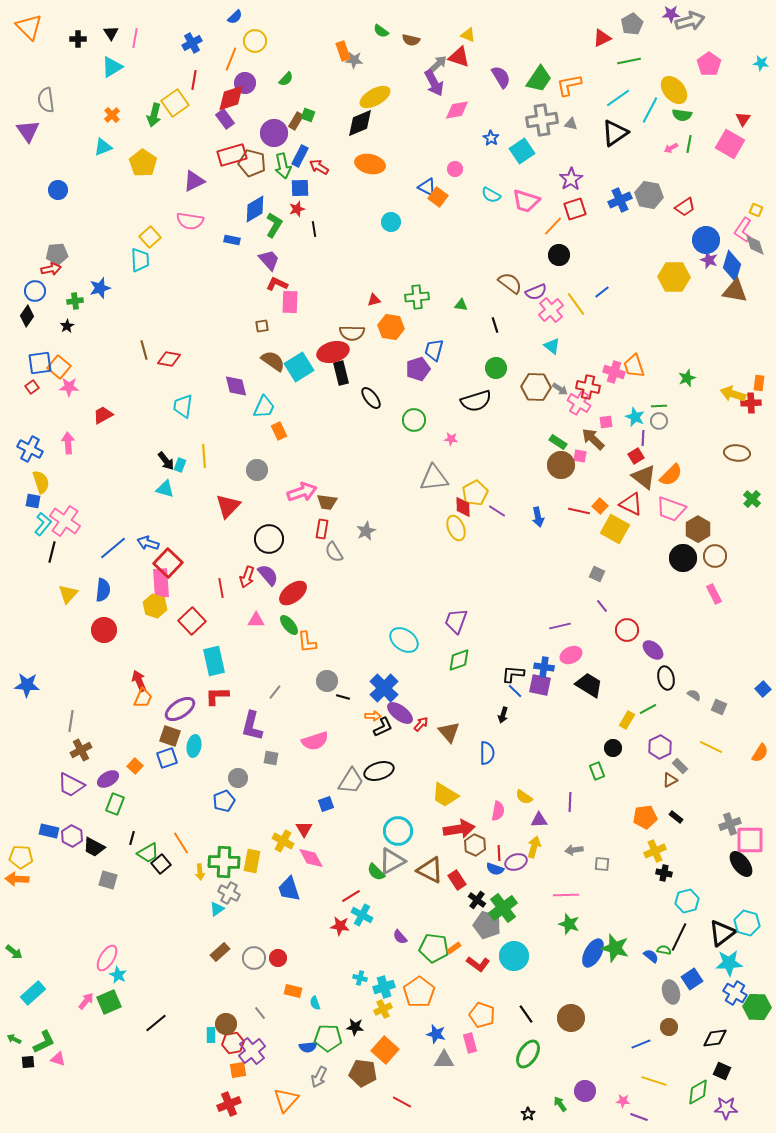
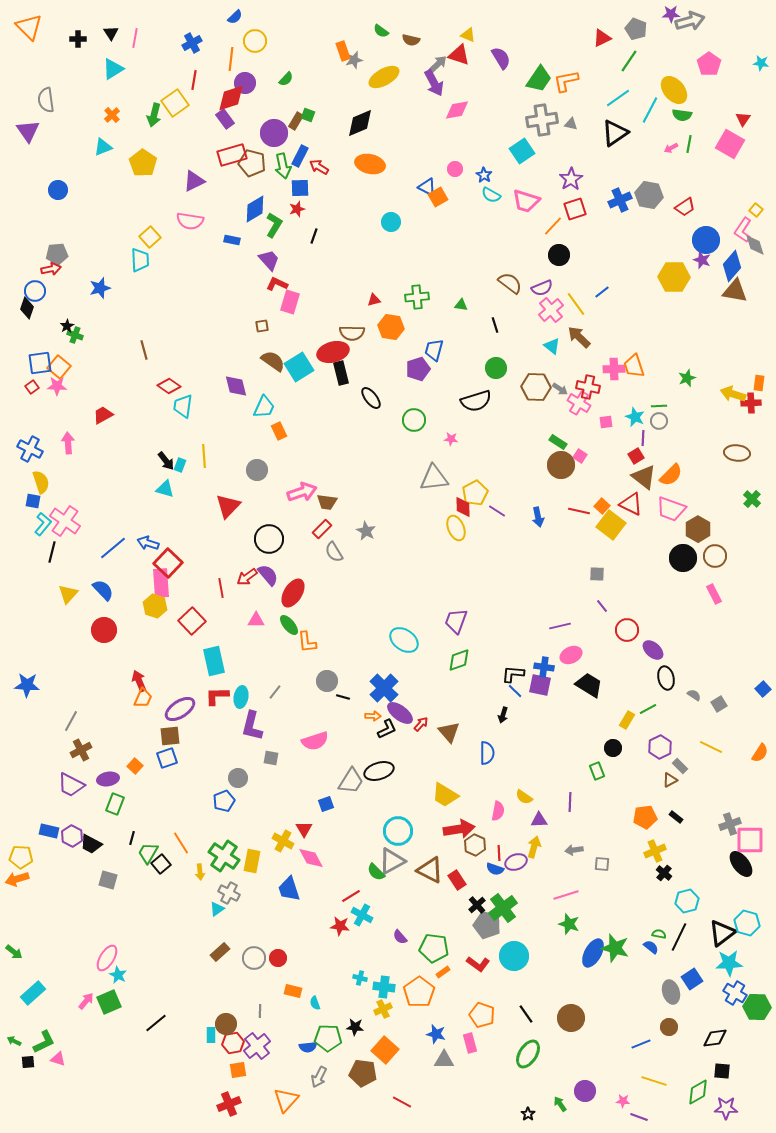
gray pentagon at (632, 24): moved 4 px right, 5 px down; rotated 20 degrees counterclockwise
red triangle at (459, 57): moved 2 px up
orange line at (231, 59): rotated 15 degrees counterclockwise
gray star at (354, 60): rotated 18 degrees counterclockwise
green line at (629, 61): rotated 45 degrees counterclockwise
cyan triangle at (112, 67): moved 1 px right, 2 px down
purple semicircle at (501, 77): moved 19 px up
orange L-shape at (569, 85): moved 3 px left, 4 px up
yellow ellipse at (375, 97): moved 9 px right, 20 px up
blue star at (491, 138): moved 7 px left, 37 px down
orange square at (438, 197): rotated 24 degrees clockwise
yellow square at (756, 210): rotated 16 degrees clockwise
black line at (314, 229): moved 7 px down; rotated 28 degrees clockwise
purple star at (709, 260): moved 7 px left
blue diamond at (732, 266): rotated 24 degrees clockwise
purple semicircle at (536, 292): moved 6 px right, 4 px up
green cross at (75, 301): moved 34 px down; rotated 28 degrees clockwise
pink rectangle at (290, 302): rotated 15 degrees clockwise
black diamond at (27, 316): moved 8 px up; rotated 15 degrees counterclockwise
red diamond at (169, 359): moved 27 px down; rotated 25 degrees clockwise
pink cross at (614, 372): moved 3 px up; rotated 20 degrees counterclockwise
pink star at (69, 387): moved 12 px left, 1 px up
brown arrow at (593, 439): moved 14 px left, 102 px up
pink square at (580, 456): rotated 24 degrees clockwise
orange square at (600, 506): moved 2 px right
red rectangle at (322, 529): rotated 36 degrees clockwise
yellow square at (615, 529): moved 4 px left, 4 px up; rotated 8 degrees clockwise
gray star at (366, 531): rotated 18 degrees counterclockwise
gray square at (597, 574): rotated 21 degrees counterclockwise
red arrow at (247, 577): rotated 35 degrees clockwise
blue semicircle at (103, 590): rotated 50 degrees counterclockwise
red ellipse at (293, 593): rotated 20 degrees counterclockwise
gray square at (719, 707): moved 3 px up; rotated 35 degrees clockwise
gray line at (71, 721): rotated 20 degrees clockwise
black L-shape at (383, 727): moved 4 px right, 2 px down
brown square at (170, 736): rotated 25 degrees counterclockwise
cyan ellipse at (194, 746): moved 47 px right, 49 px up
purple ellipse at (108, 779): rotated 20 degrees clockwise
black trapezoid at (94, 847): moved 3 px left, 3 px up
green trapezoid at (148, 853): rotated 150 degrees clockwise
green cross at (224, 862): moved 6 px up; rotated 32 degrees clockwise
black cross at (664, 873): rotated 28 degrees clockwise
orange arrow at (17, 879): rotated 20 degrees counterclockwise
pink line at (566, 895): rotated 15 degrees counterclockwise
black cross at (477, 900): moved 5 px down; rotated 12 degrees clockwise
orange rectangle at (454, 948): moved 11 px left, 24 px down
green semicircle at (664, 950): moved 5 px left, 16 px up
blue semicircle at (651, 956): moved 9 px up
cyan cross at (384, 987): rotated 25 degrees clockwise
gray line at (260, 1013): moved 2 px up; rotated 40 degrees clockwise
green arrow at (14, 1039): moved 2 px down
purple cross at (252, 1051): moved 5 px right, 5 px up
black square at (722, 1071): rotated 18 degrees counterclockwise
